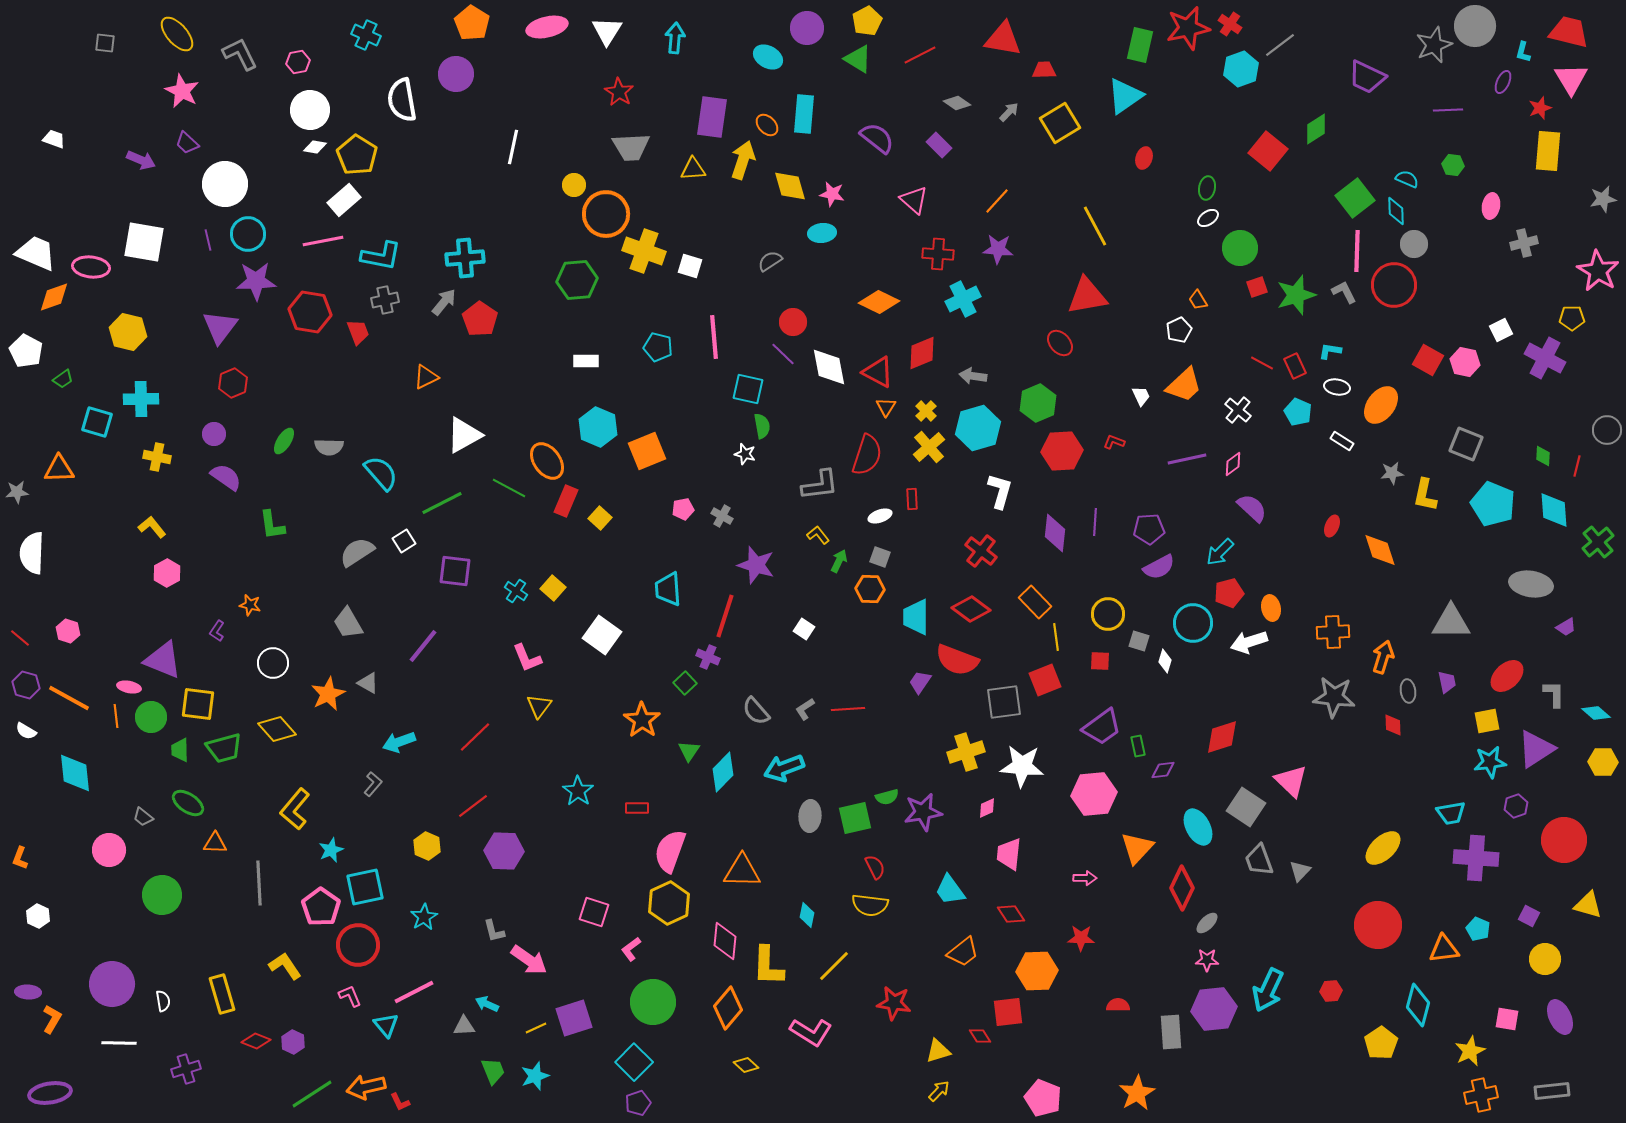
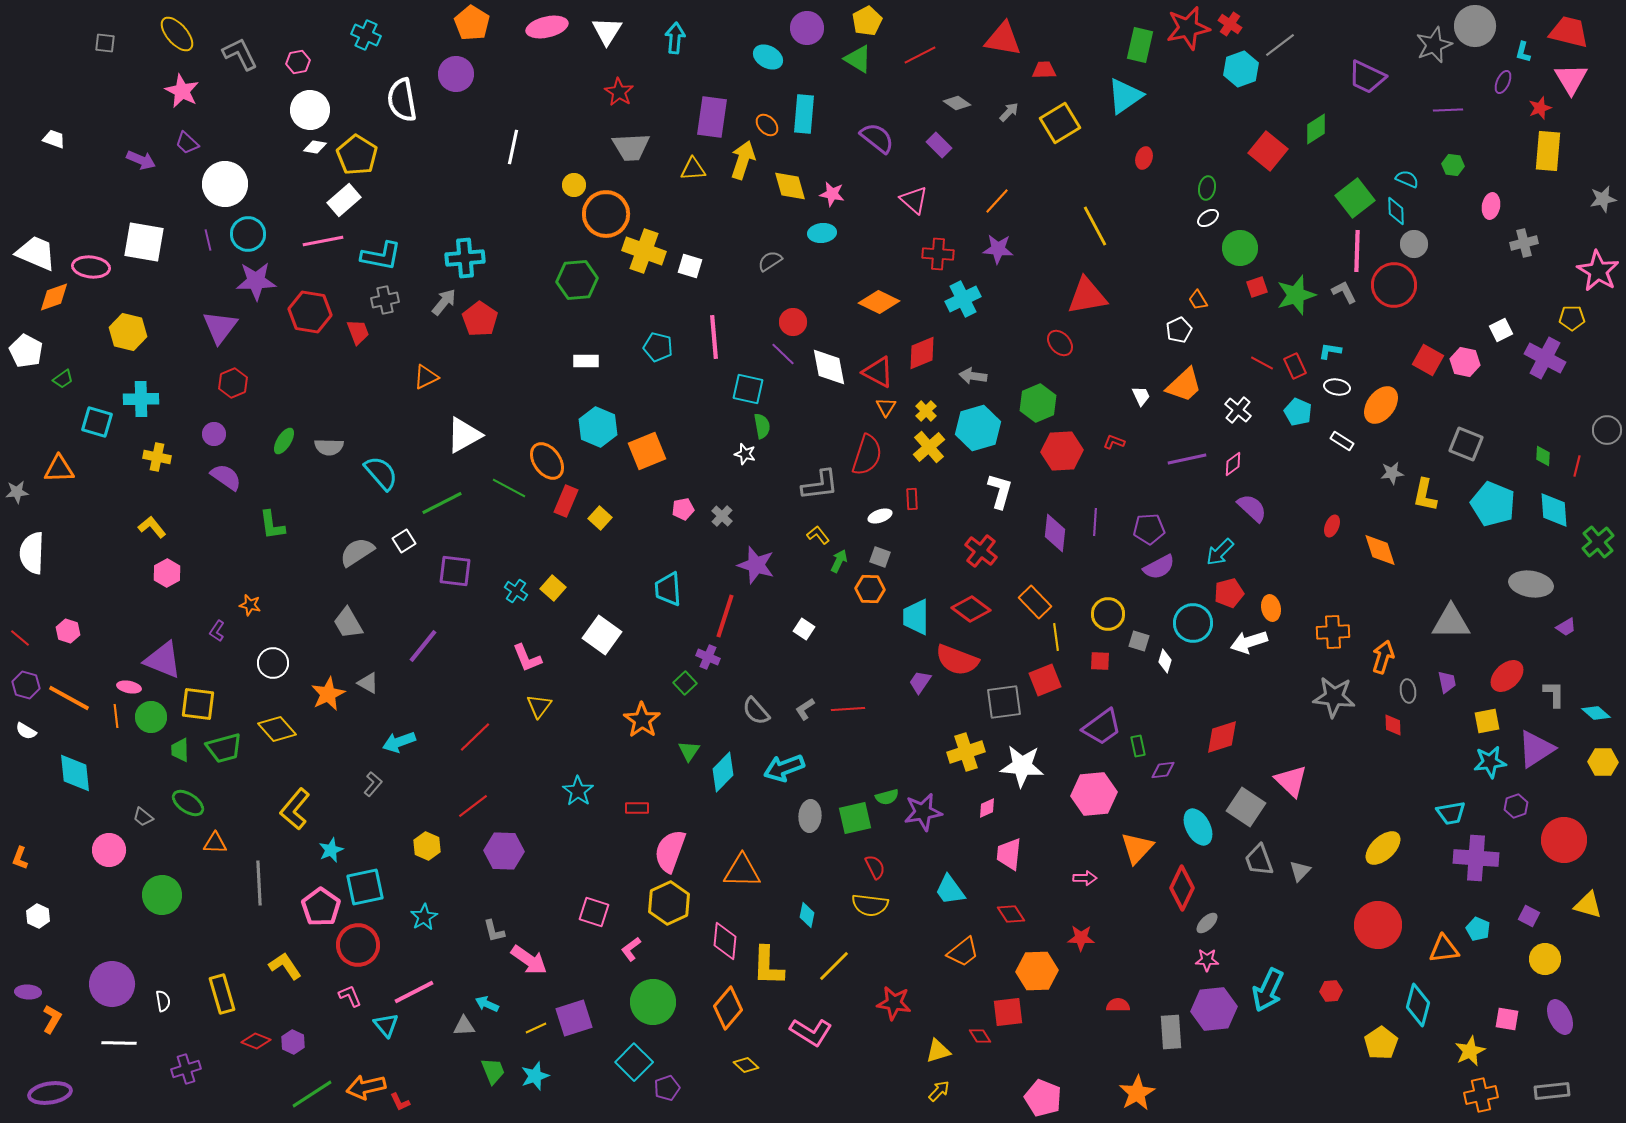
gray cross at (722, 516): rotated 15 degrees clockwise
purple pentagon at (638, 1103): moved 29 px right, 15 px up
